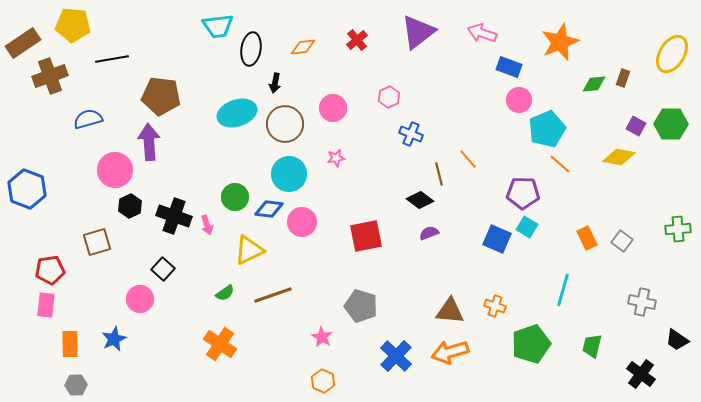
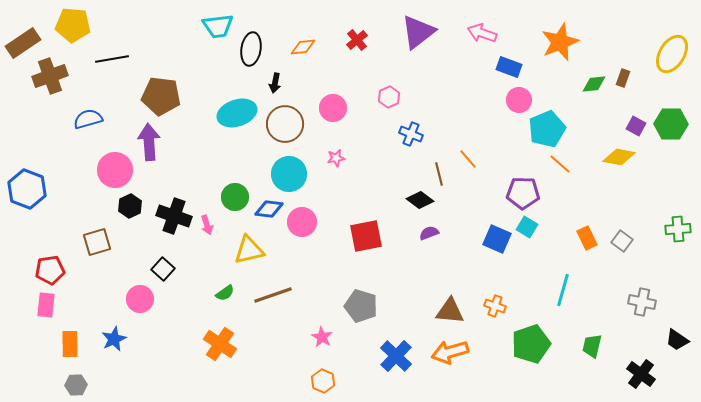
yellow triangle at (249, 250): rotated 12 degrees clockwise
